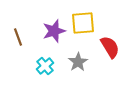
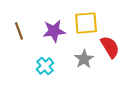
yellow square: moved 3 px right
purple star: rotated 10 degrees clockwise
brown line: moved 1 px right, 6 px up
gray star: moved 6 px right, 3 px up
